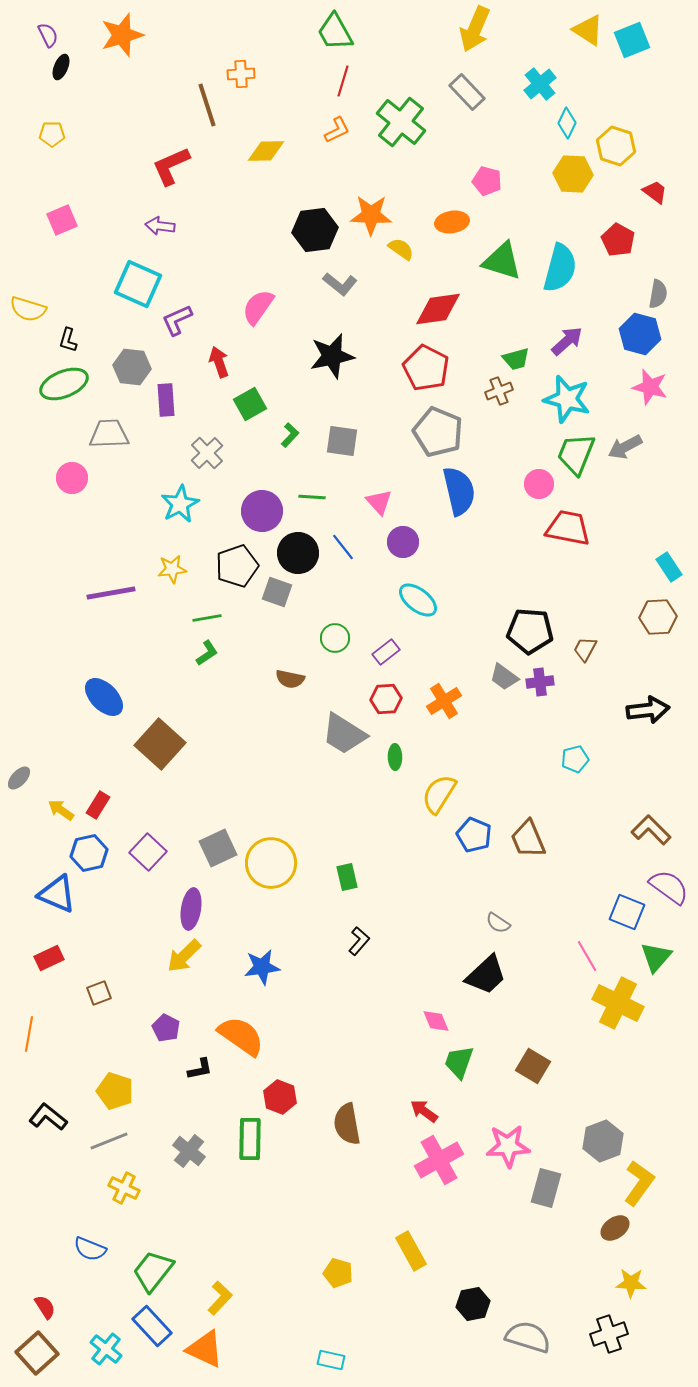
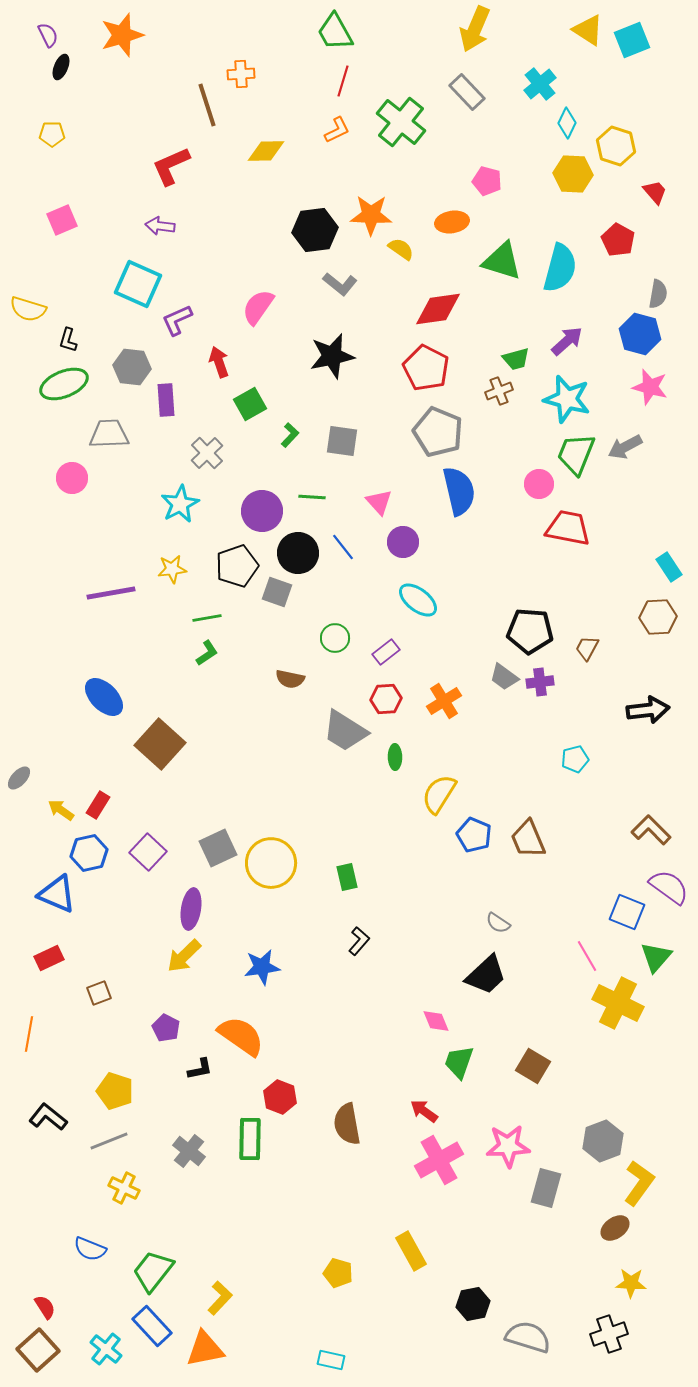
red trapezoid at (655, 192): rotated 12 degrees clockwise
brown trapezoid at (585, 649): moved 2 px right, 1 px up
gray trapezoid at (344, 734): moved 1 px right, 3 px up
orange triangle at (205, 1349): rotated 36 degrees counterclockwise
brown square at (37, 1353): moved 1 px right, 3 px up
